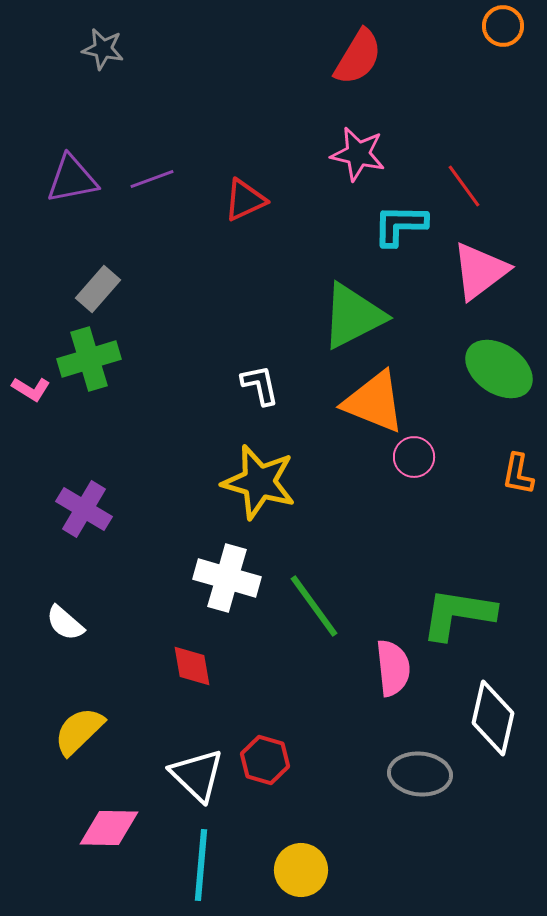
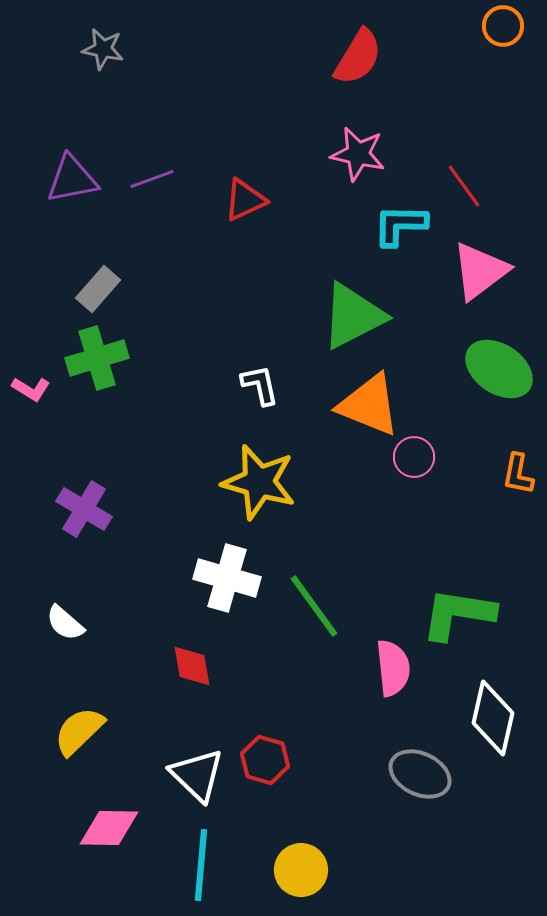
green cross: moved 8 px right, 1 px up
orange triangle: moved 5 px left, 3 px down
gray ellipse: rotated 20 degrees clockwise
